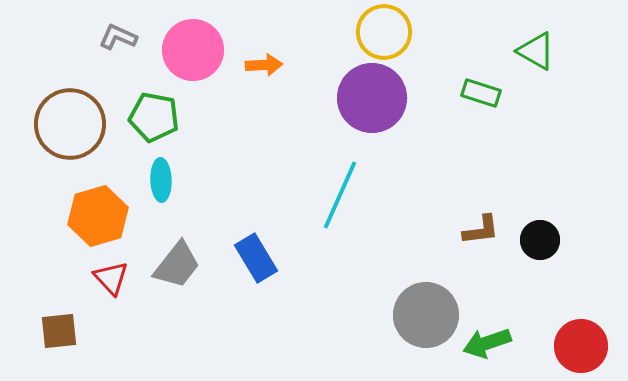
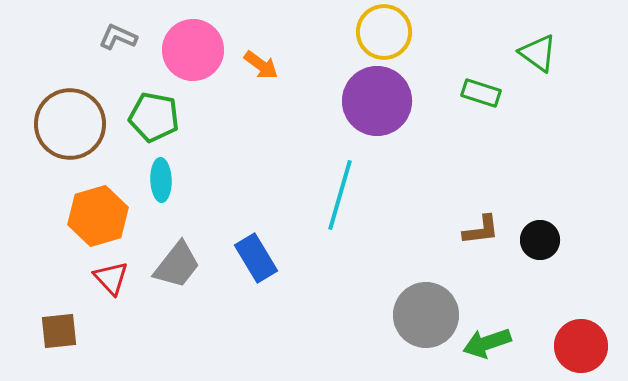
green triangle: moved 2 px right, 2 px down; rotated 6 degrees clockwise
orange arrow: moved 3 px left; rotated 39 degrees clockwise
purple circle: moved 5 px right, 3 px down
cyan line: rotated 8 degrees counterclockwise
